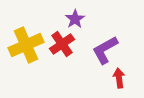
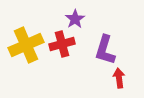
red cross: rotated 20 degrees clockwise
purple L-shape: rotated 44 degrees counterclockwise
